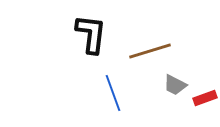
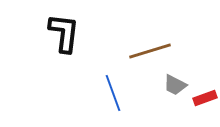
black L-shape: moved 27 px left, 1 px up
